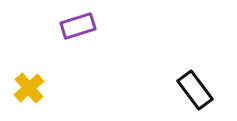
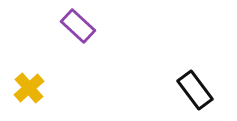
purple rectangle: rotated 60 degrees clockwise
